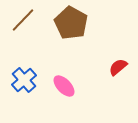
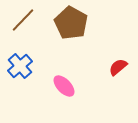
blue cross: moved 4 px left, 14 px up
